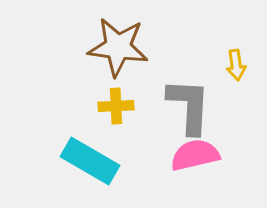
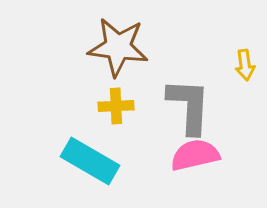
yellow arrow: moved 9 px right
